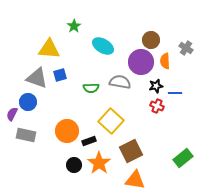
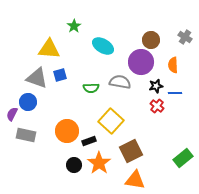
gray cross: moved 1 px left, 11 px up
orange semicircle: moved 8 px right, 4 px down
red cross: rotated 16 degrees clockwise
